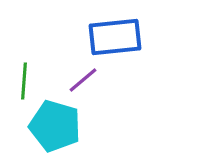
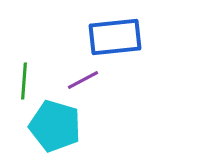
purple line: rotated 12 degrees clockwise
